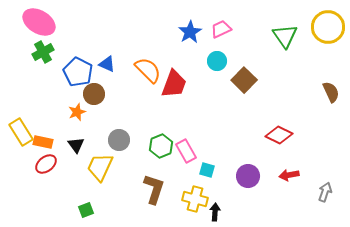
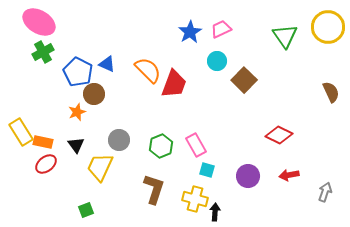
pink rectangle: moved 10 px right, 6 px up
